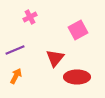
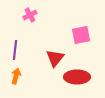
pink cross: moved 2 px up
pink square: moved 3 px right, 5 px down; rotated 18 degrees clockwise
purple line: rotated 60 degrees counterclockwise
orange arrow: rotated 14 degrees counterclockwise
